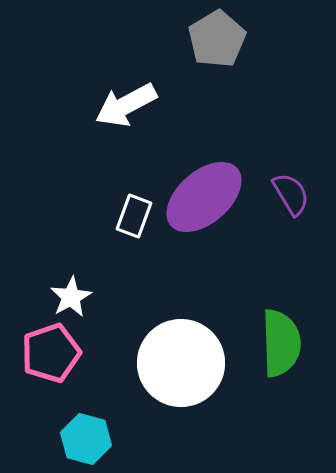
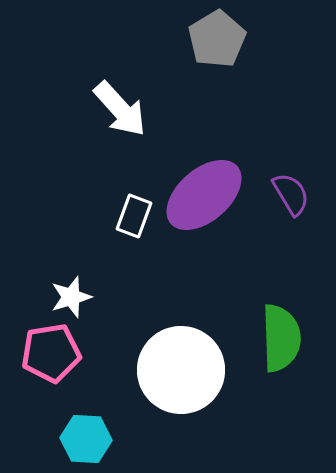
white arrow: moved 6 px left, 4 px down; rotated 104 degrees counterclockwise
purple ellipse: moved 2 px up
white star: rotated 12 degrees clockwise
green semicircle: moved 5 px up
pink pentagon: rotated 10 degrees clockwise
white circle: moved 7 px down
cyan hexagon: rotated 12 degrees counterclockwise
